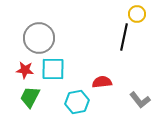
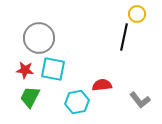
cyan square: rotated 10 degrees clockwise
red semicircle: moved 3 px down
